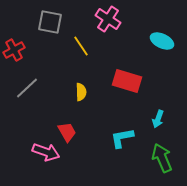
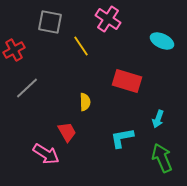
yellow semicircle: moved 4 px right, 10 px down
pink arrow: moved 2 px down; rotated 12 degrees clockwise
